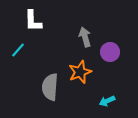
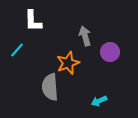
gray arrow: moved 1 px up
cyan line: moved 1 px left
orange star: moved 12 px left, 9 px up
gray semicircle: rotated 8 degrees counterclockwise
cyan arrow: moved 8 px left
